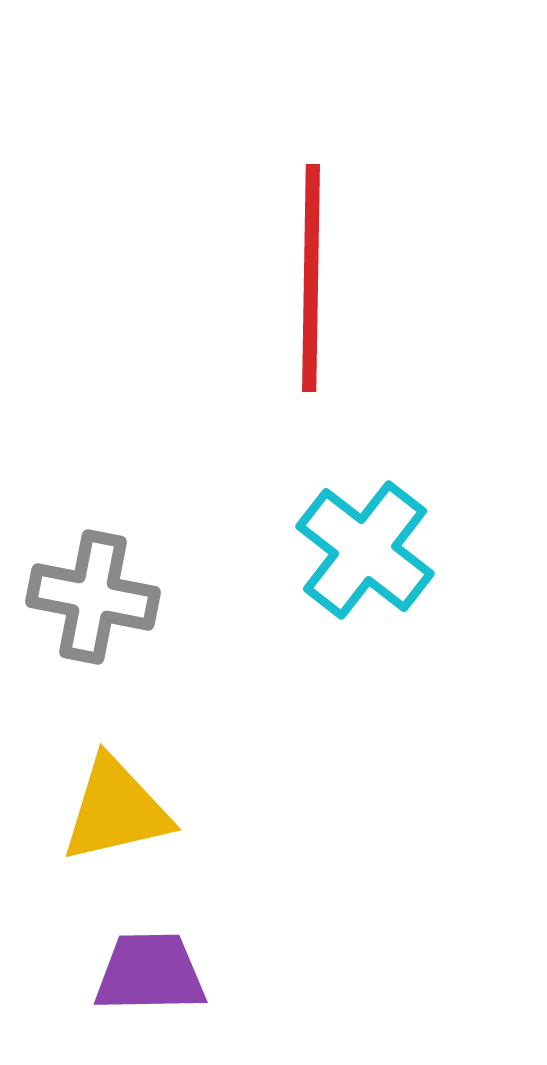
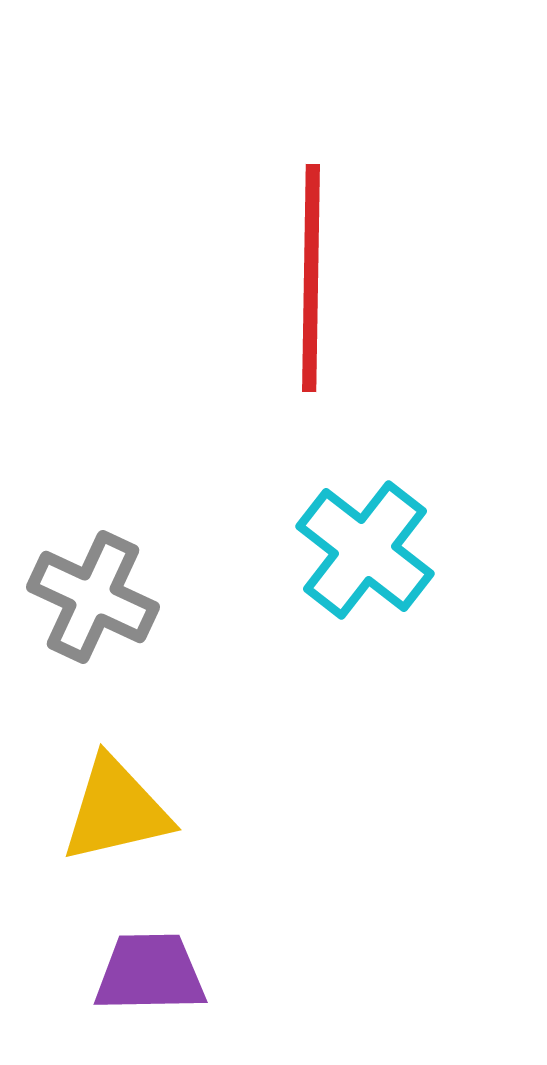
gray cross: rotated 14 degrees clockwise
